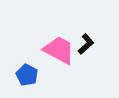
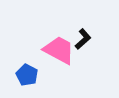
black L-shape: moved 3 px left, 5 px up
